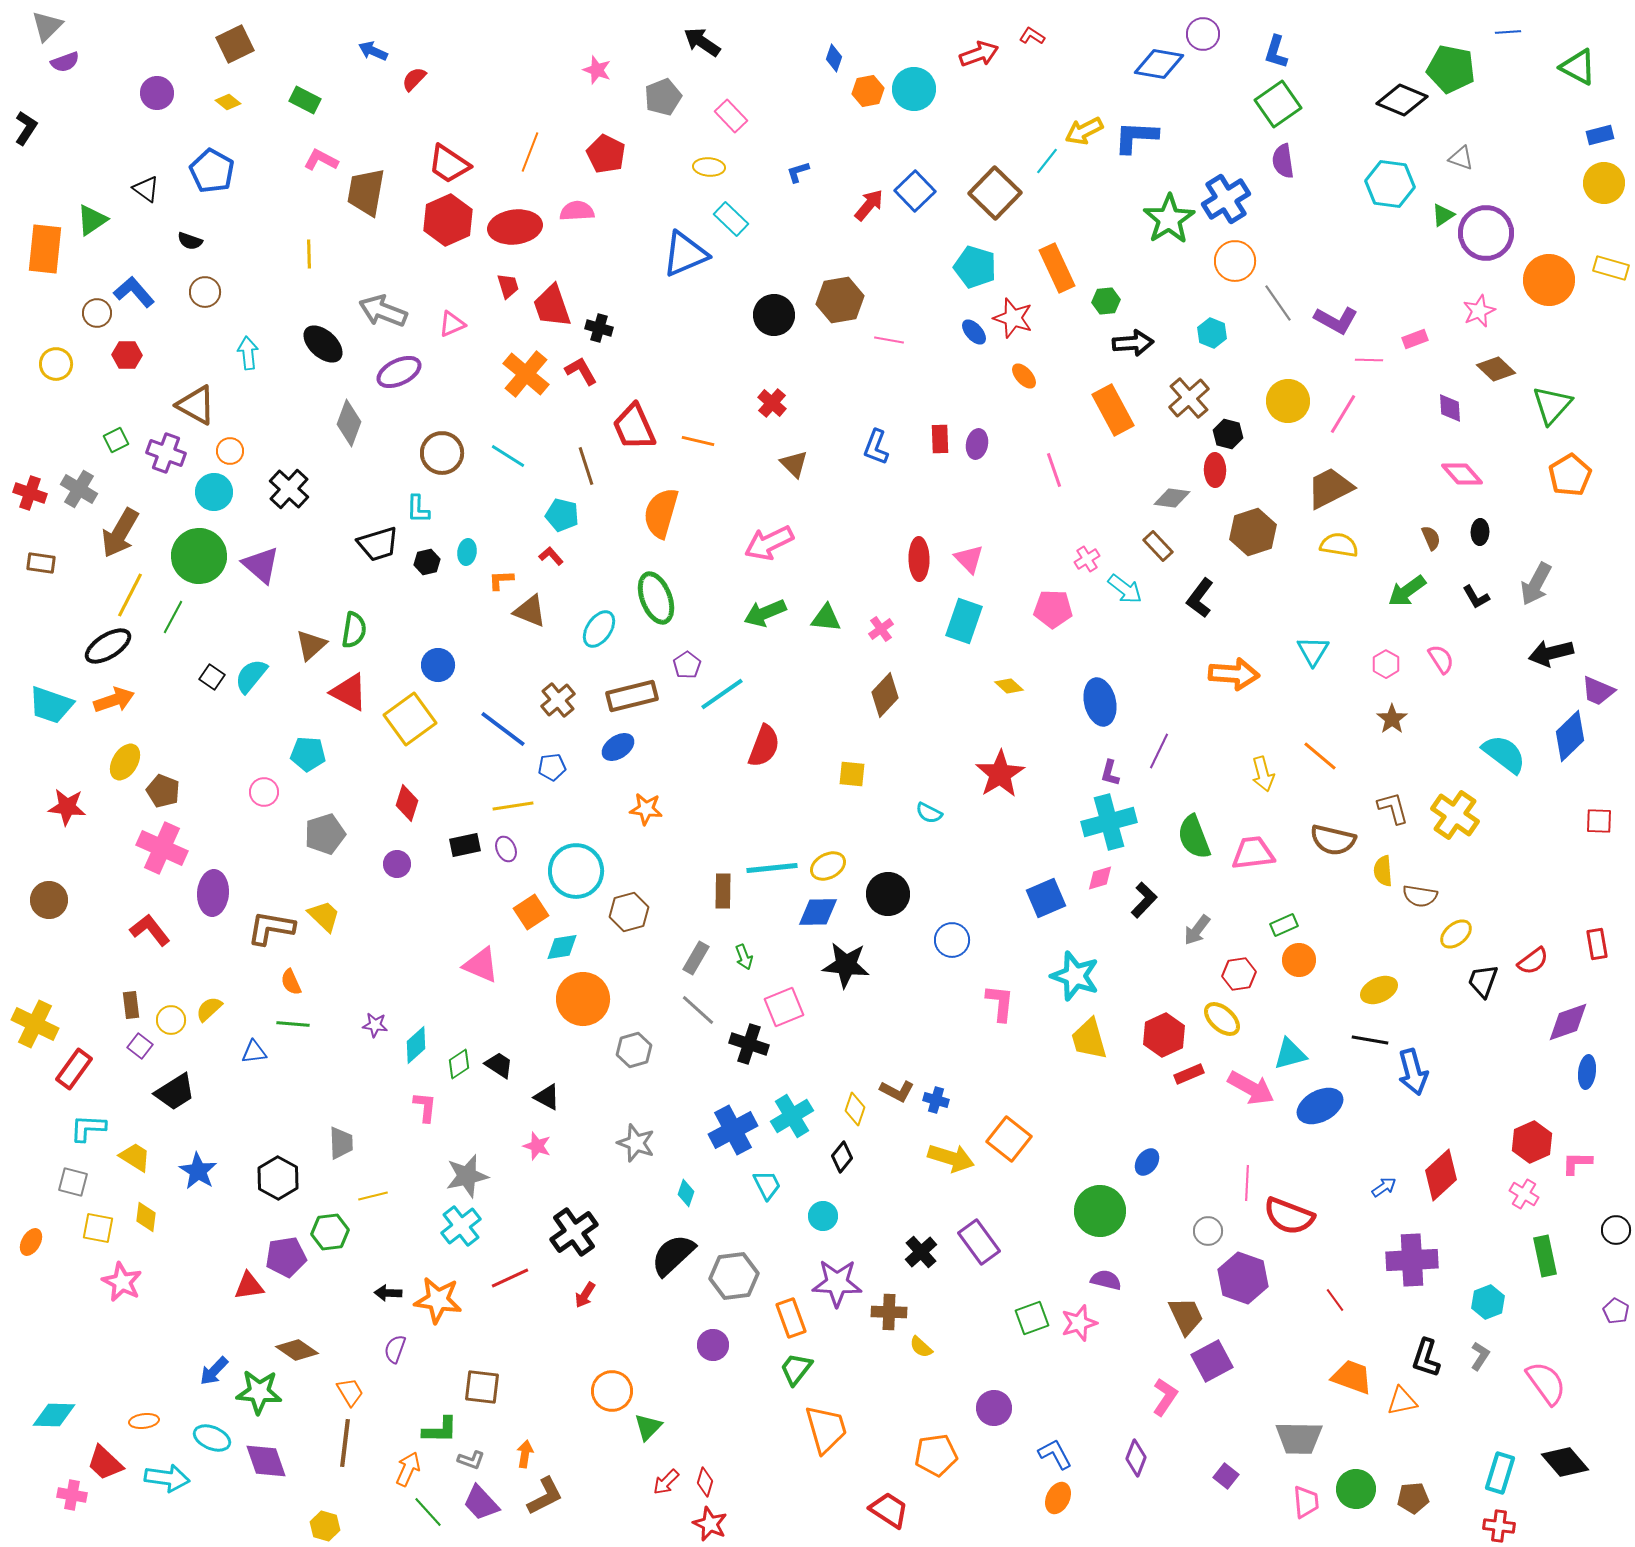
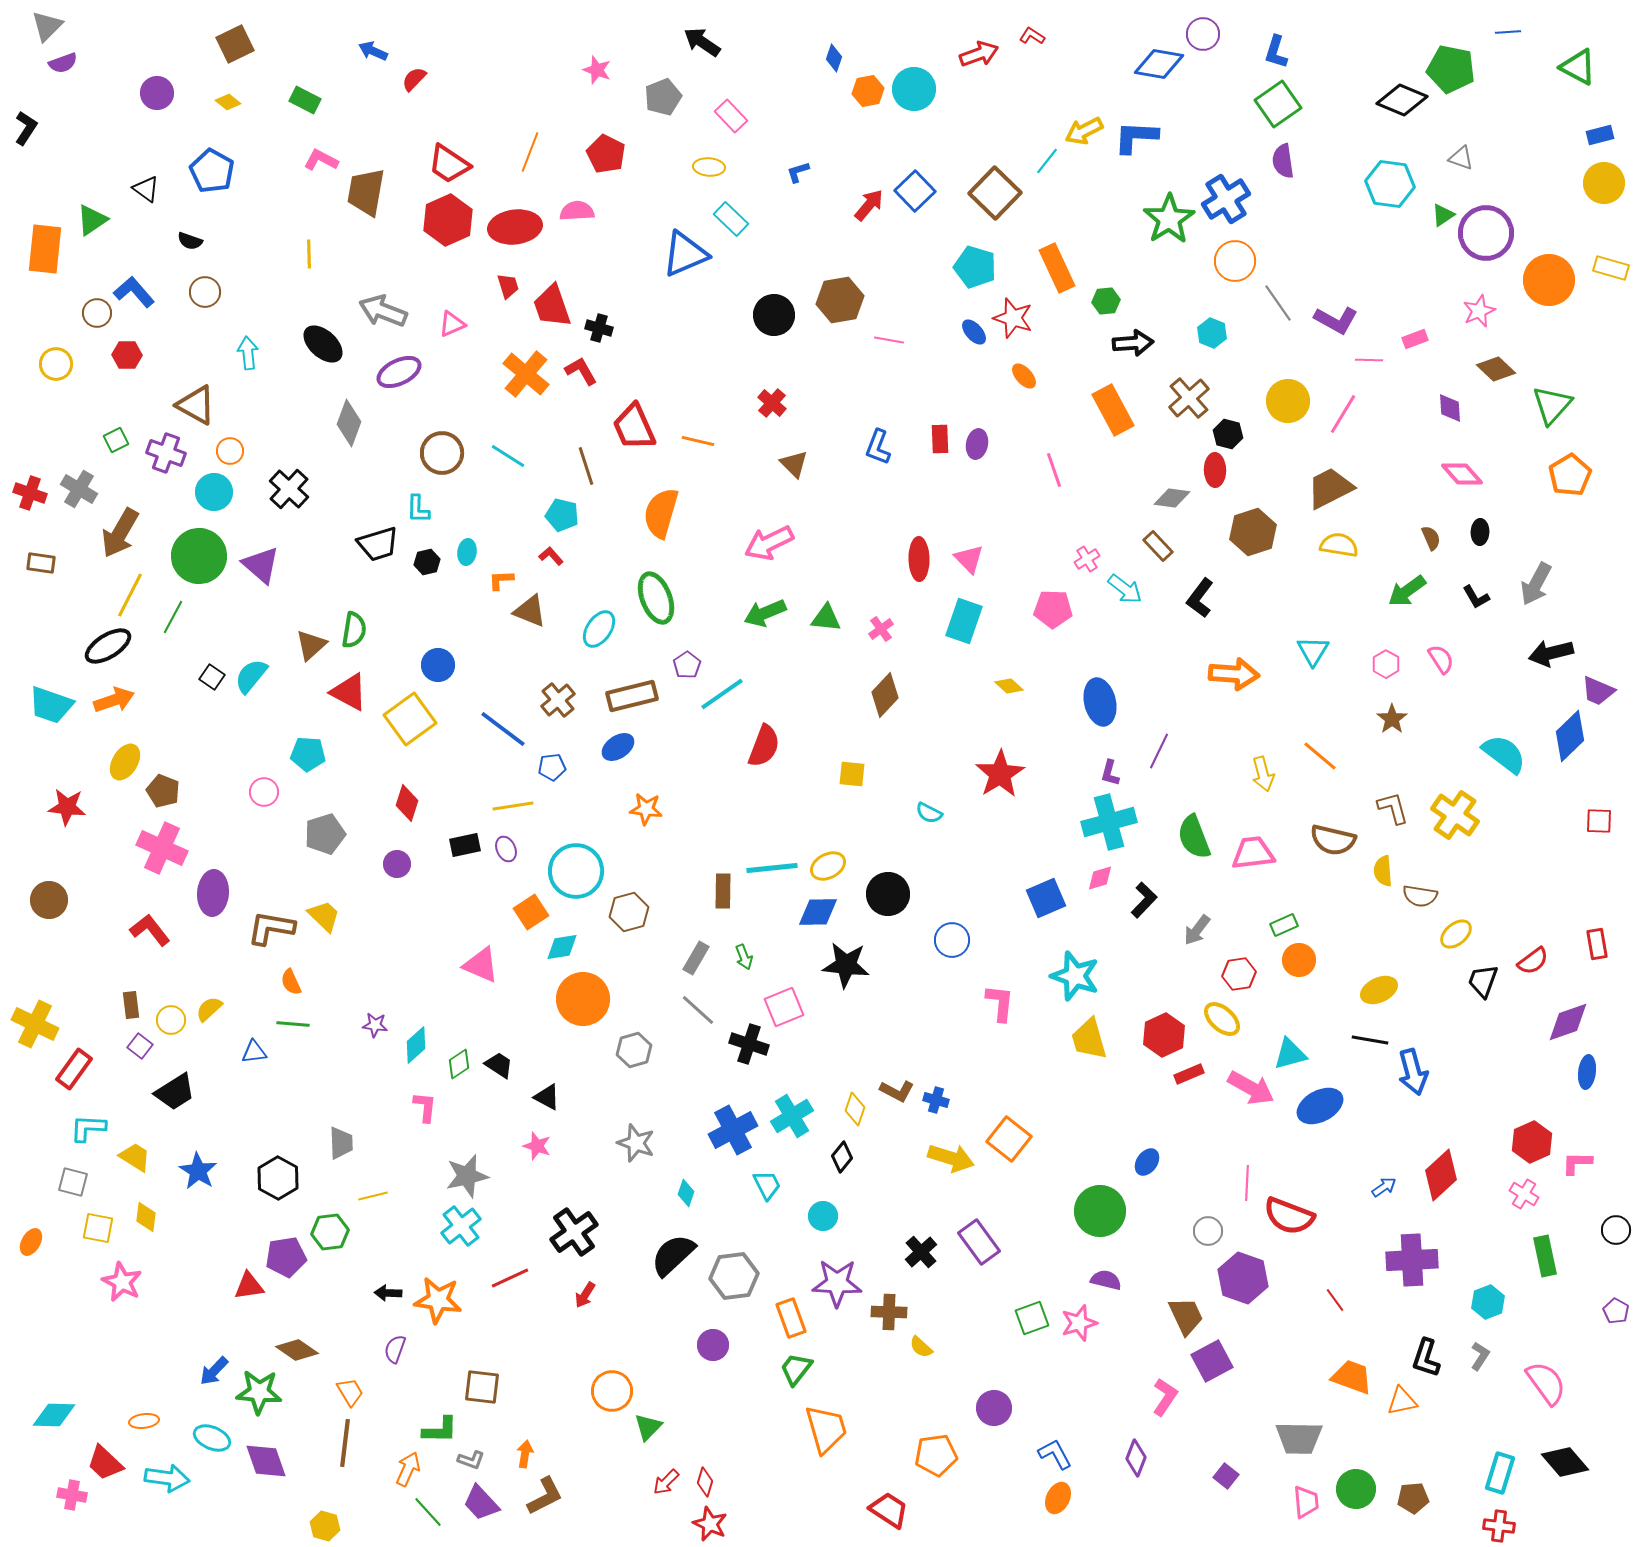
purple semicircle at (65, 62): moved 2 px left, 1 px down
blue L-shape at (876, 447): moved 2 px right
